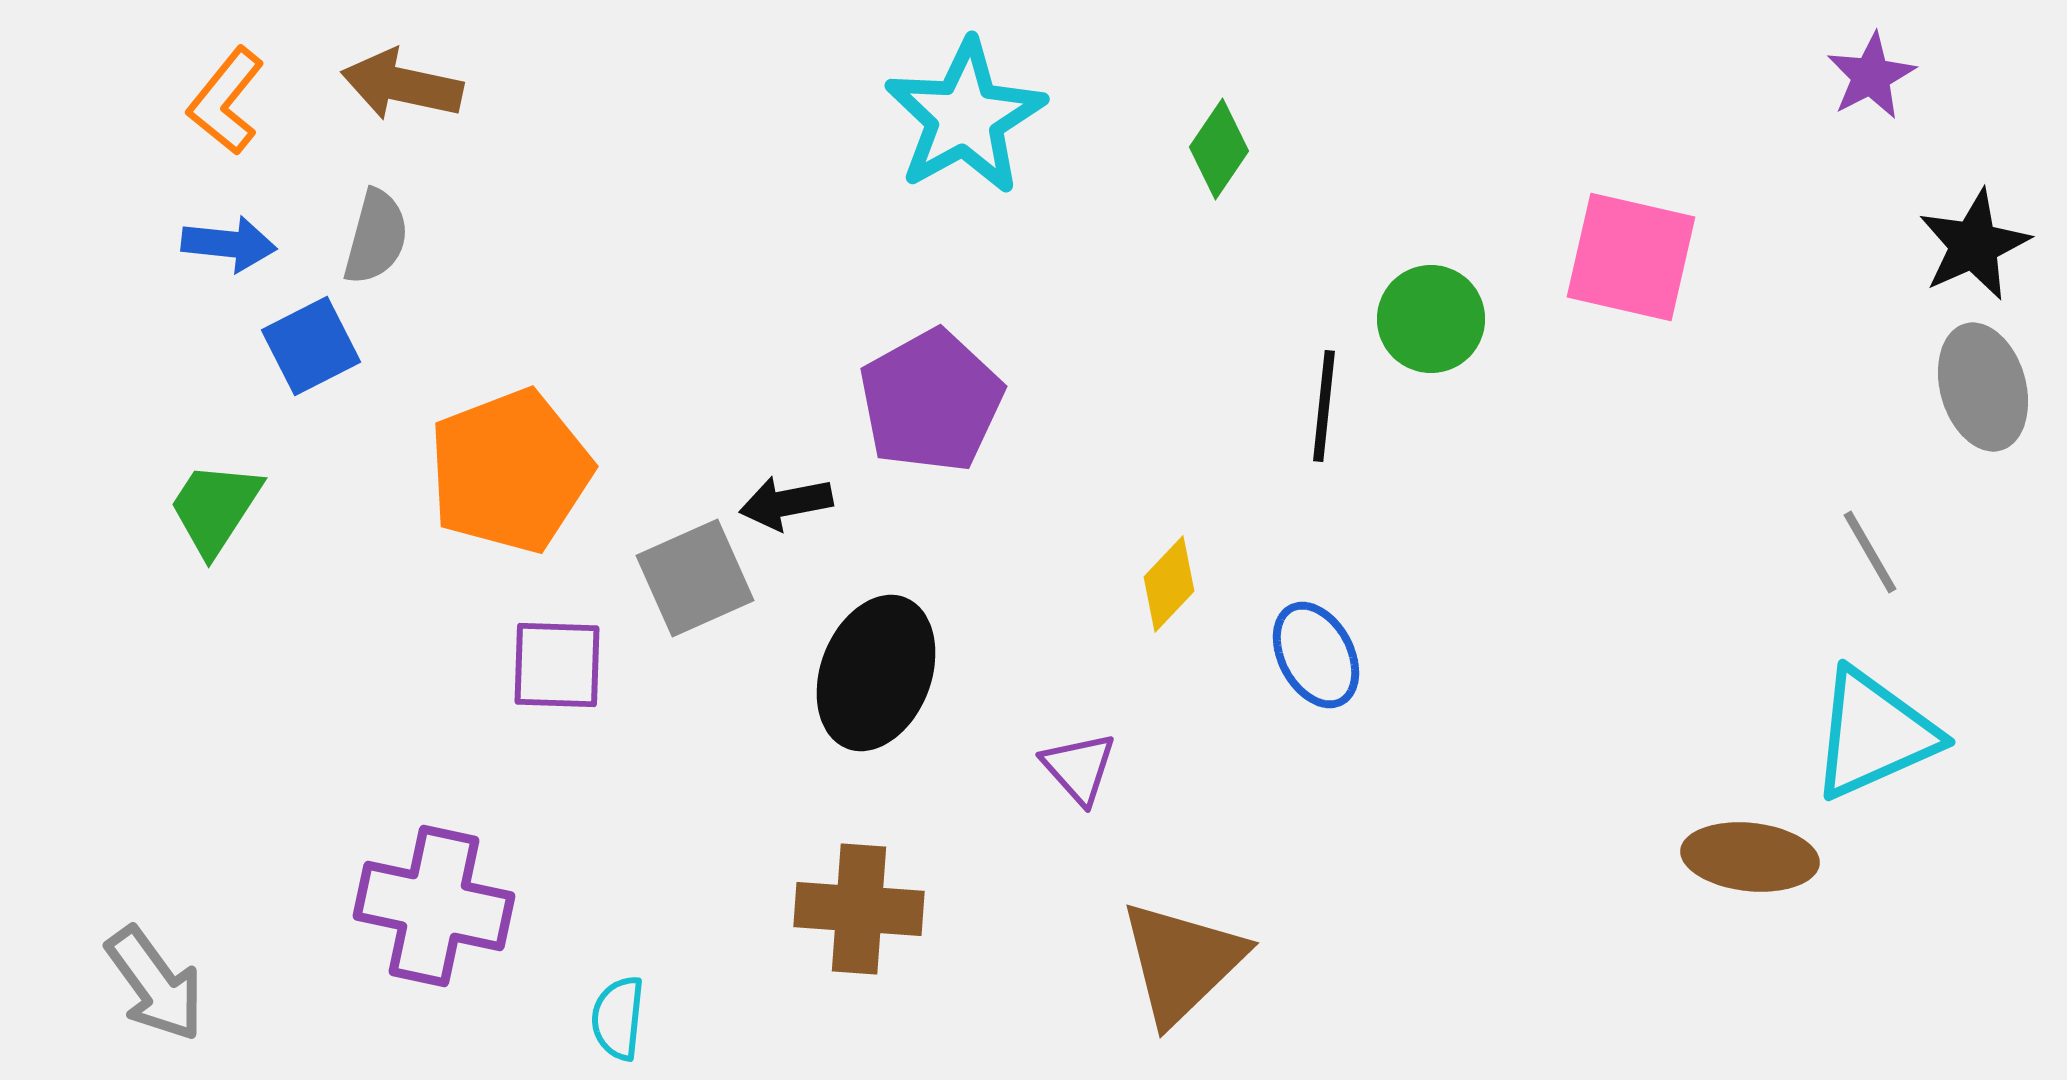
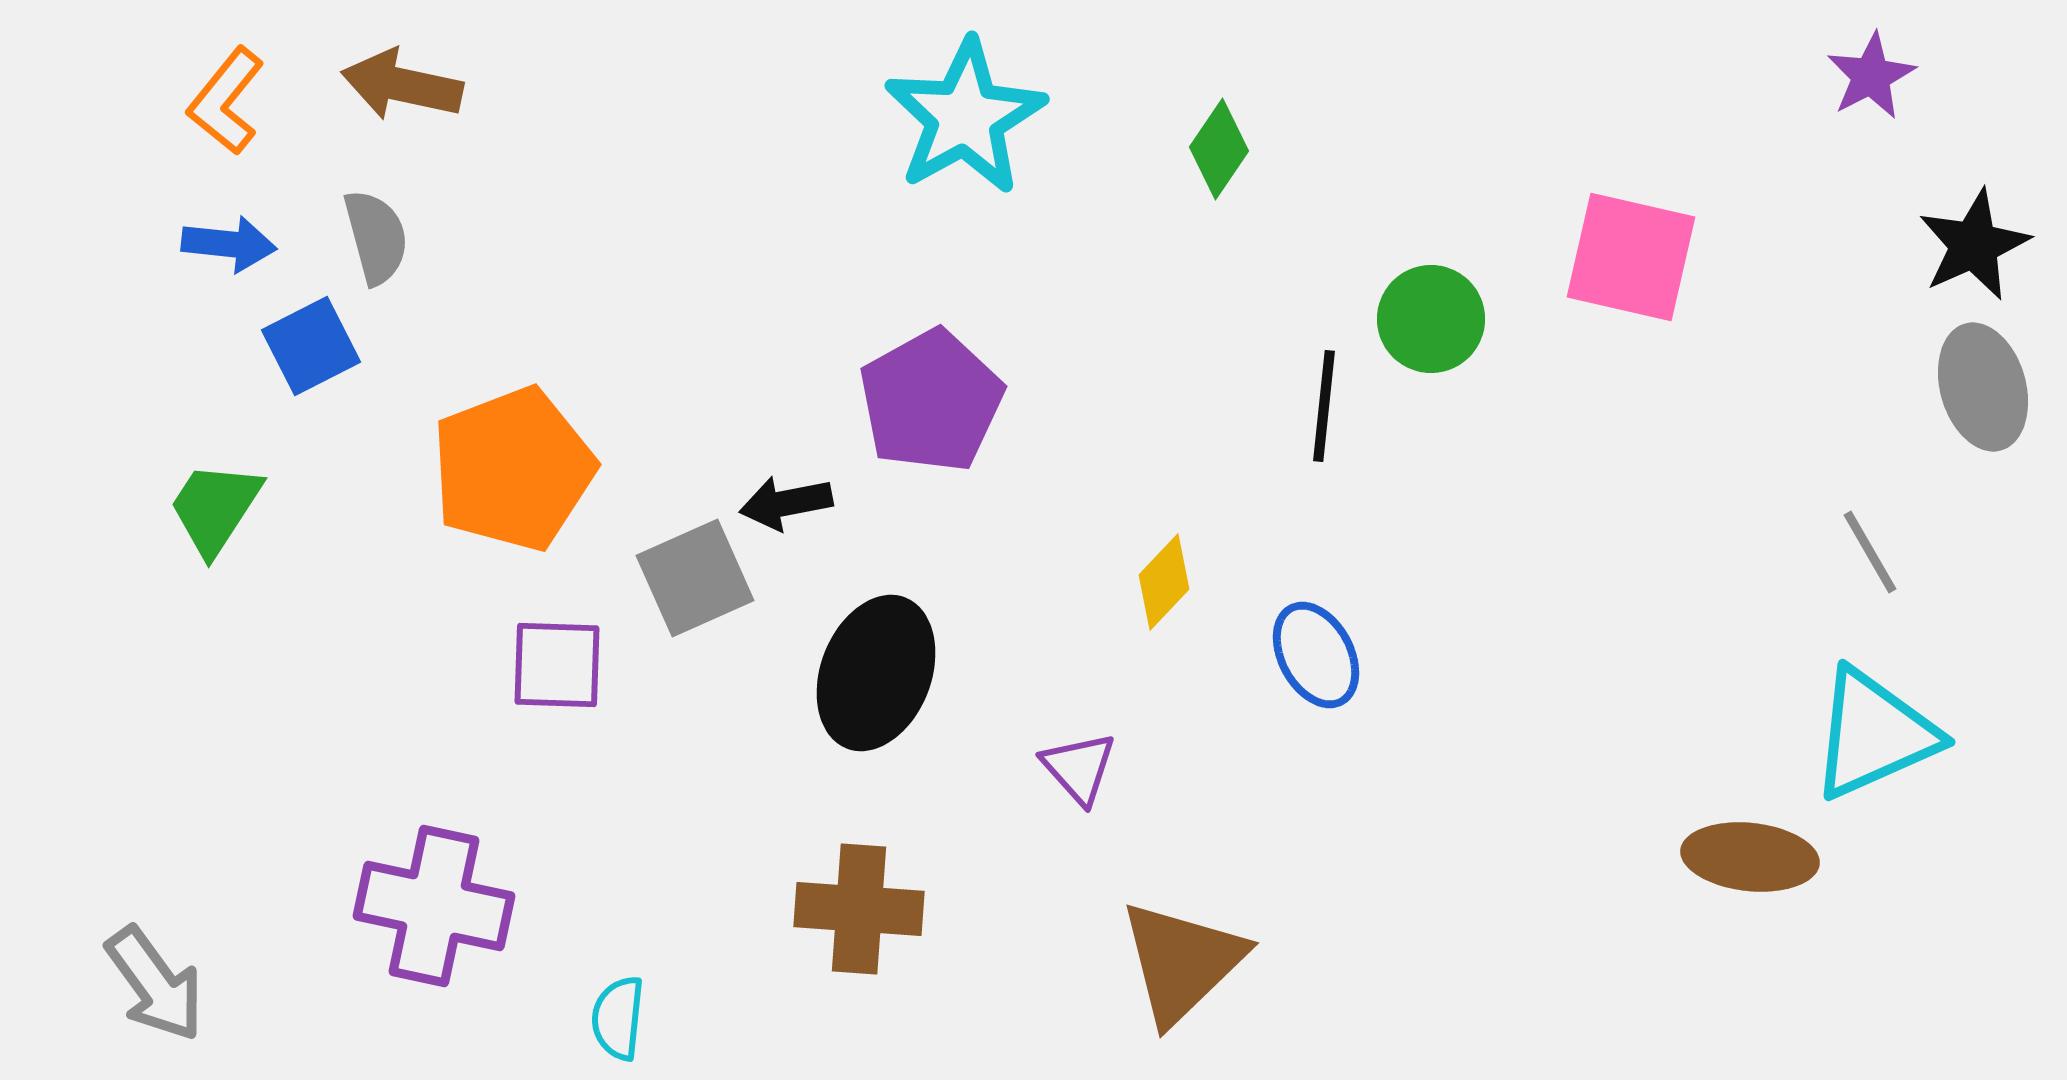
gray semicircle: rotated 30 degrees counterclockwise
orange pentagon: moved 3 px right, 2 px up
yellow diamond: moved 5 px left, 2 px up
